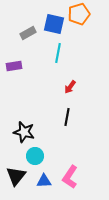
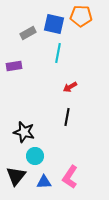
orange pentagon: moved 2 px right, 2 px down; rotated 20 degrees clockwise
red arrow: rotated 24 degrees clockwise
blue triangle: moved 1 px down
